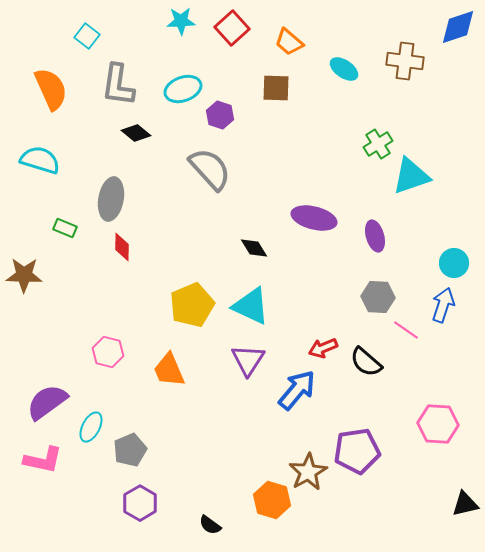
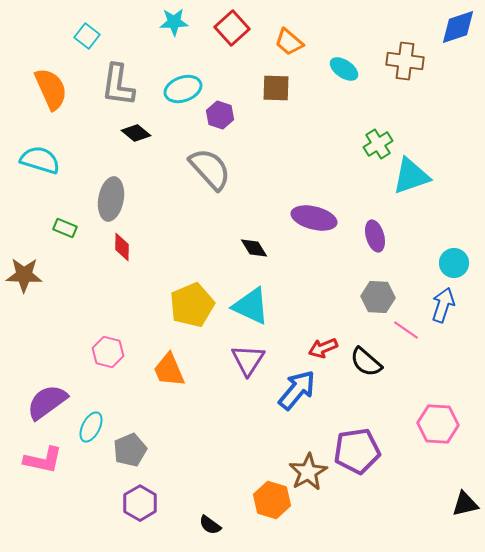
cyan star at (181, 21): moved 7 px left, 1 px down
